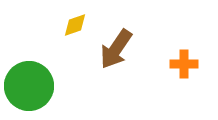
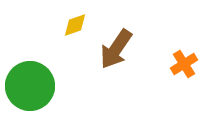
orange cross: rotated 32 degrees counterclockwise
green circle: moved 1 px right
